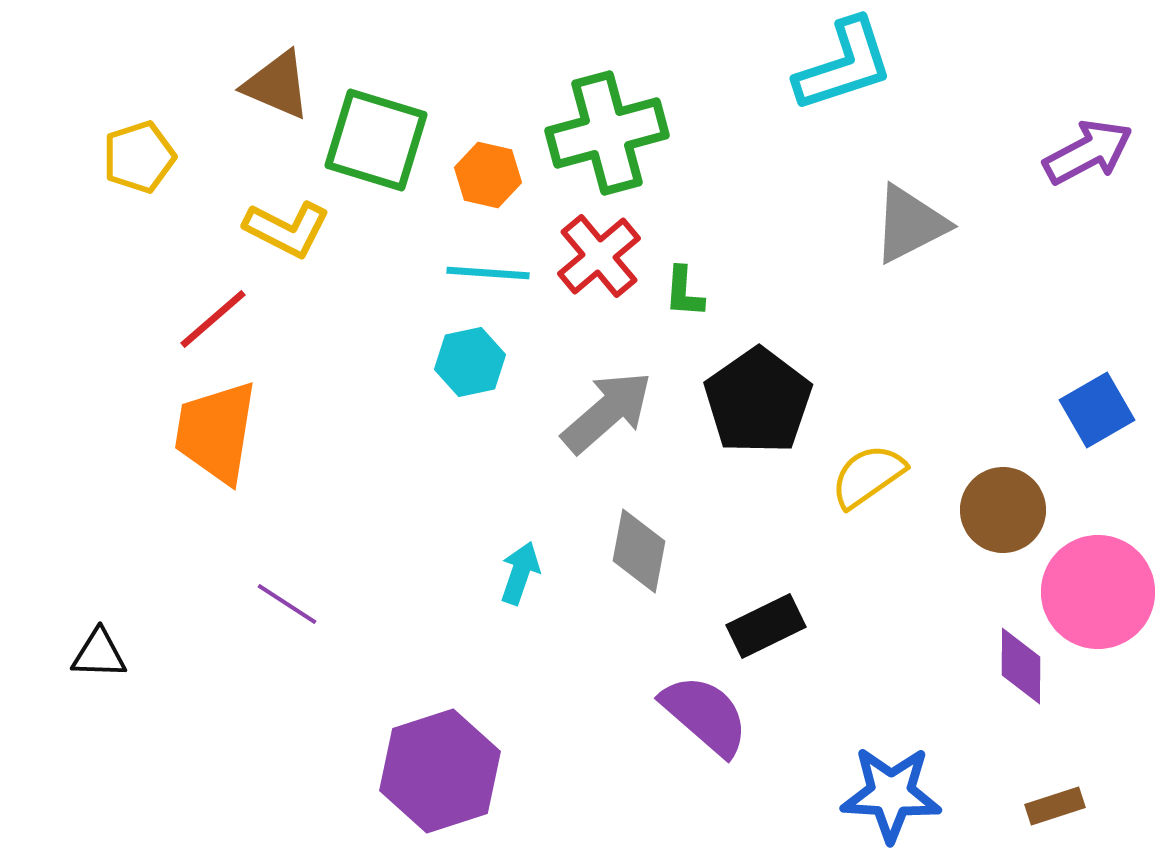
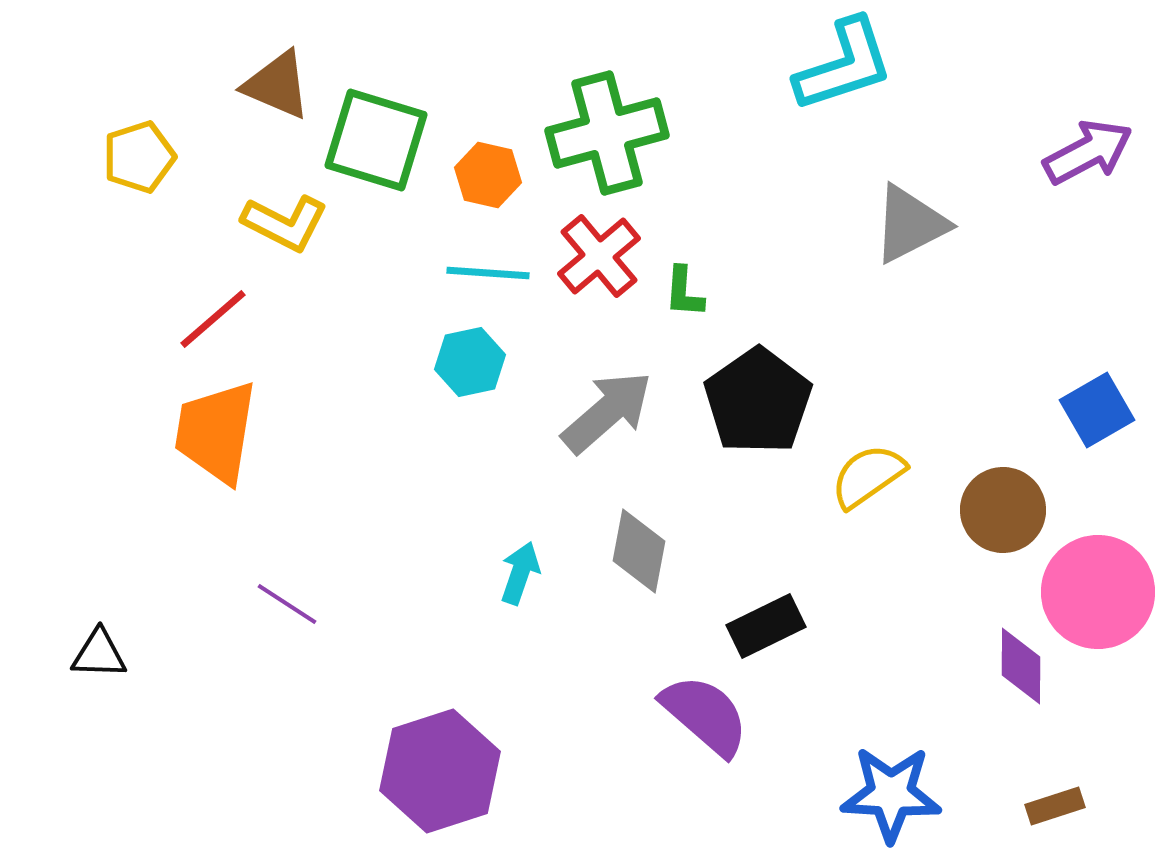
yellow L-shape: moved 2 px left, 6 px up
